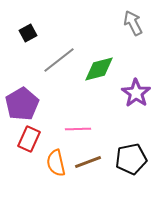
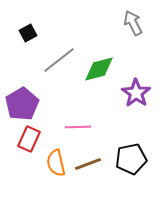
pink line: moved 2 px up
brown line: moved 2 px down
